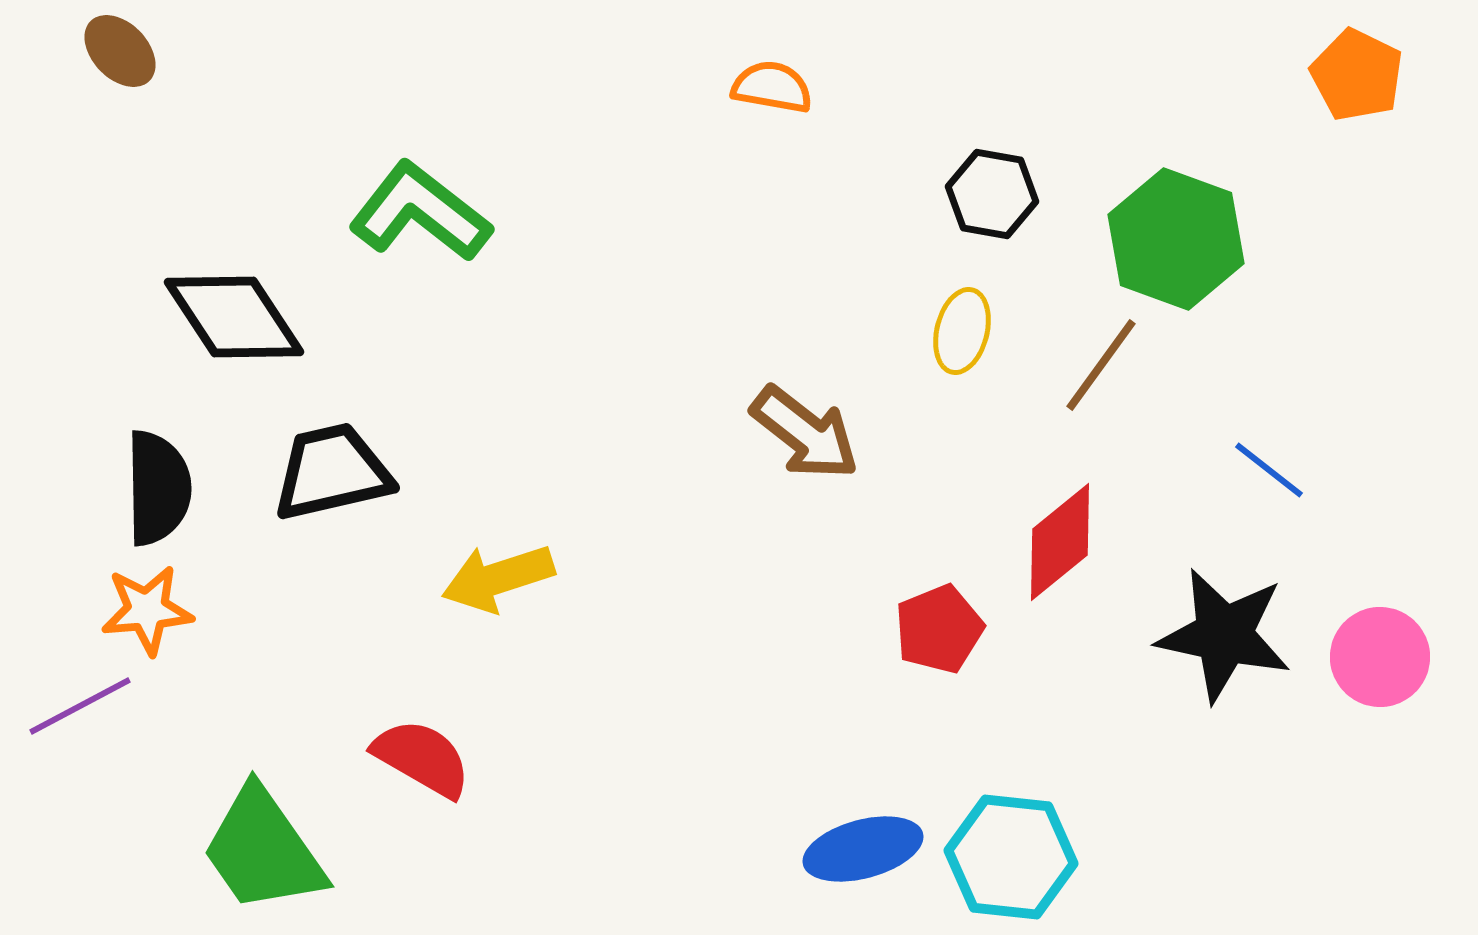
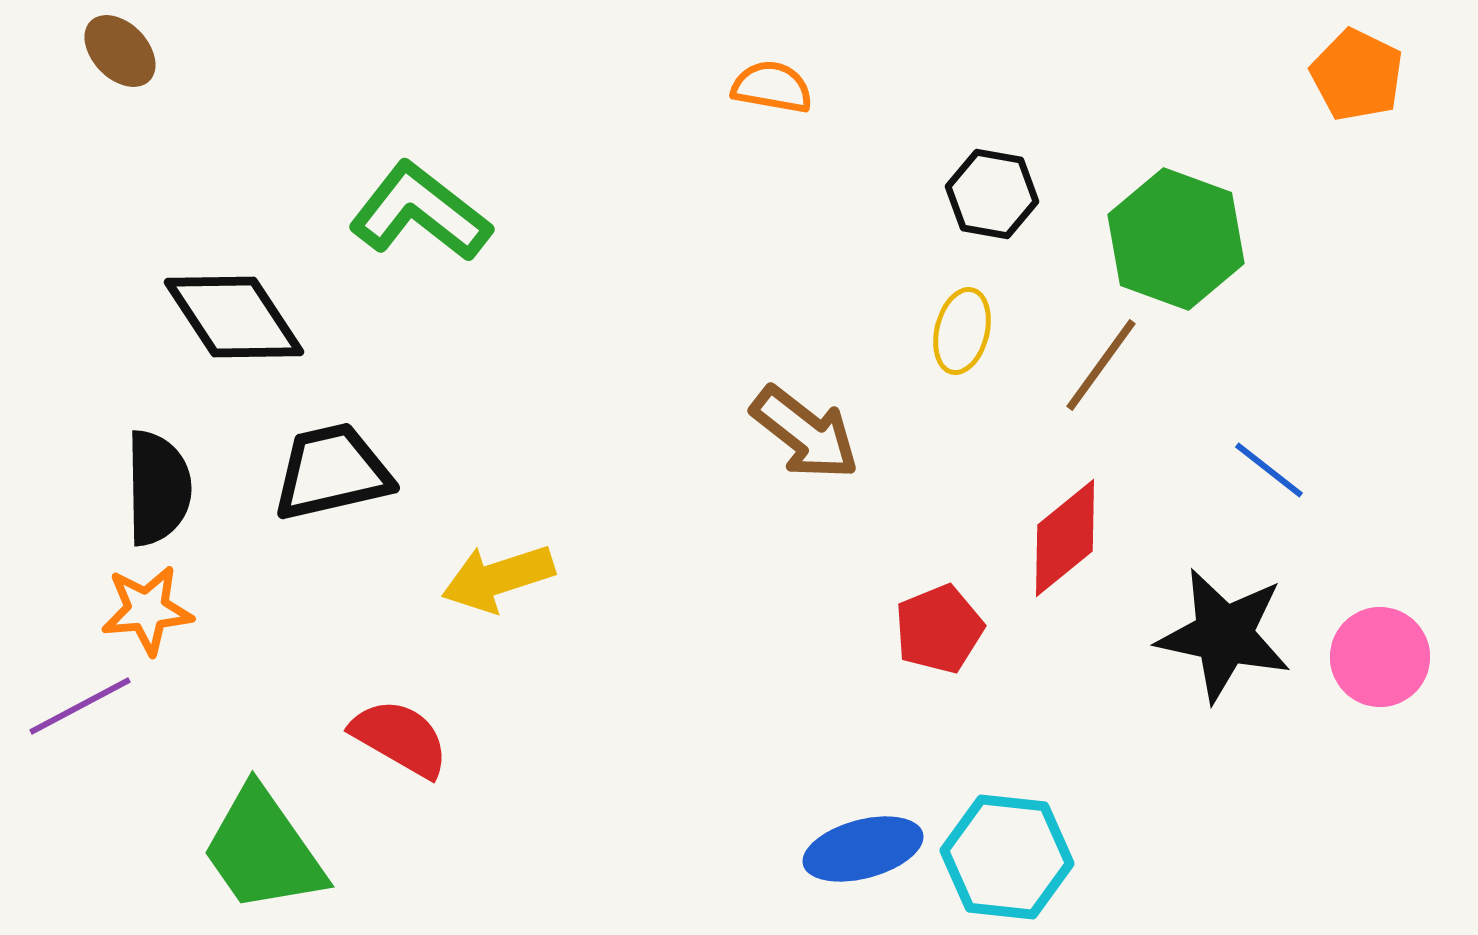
red diamond: moved 5 px right, 4 px up
red semicircle: moved 22 px left, 20 px up
cyan hexagon: moved 4 px left
